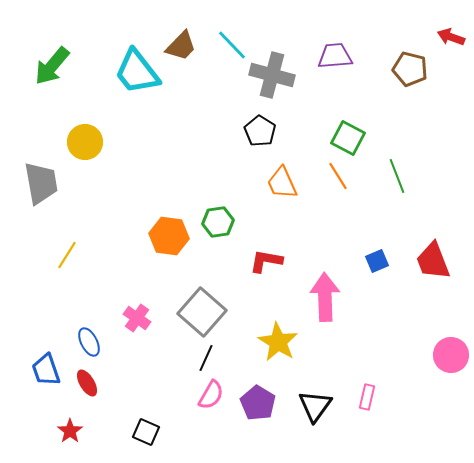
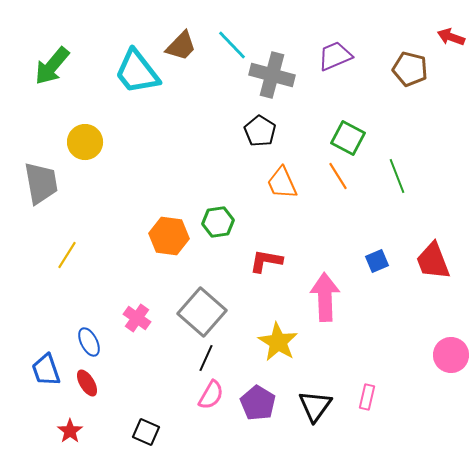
purple trapezoid: rotated 18 degrees counterclockwise
